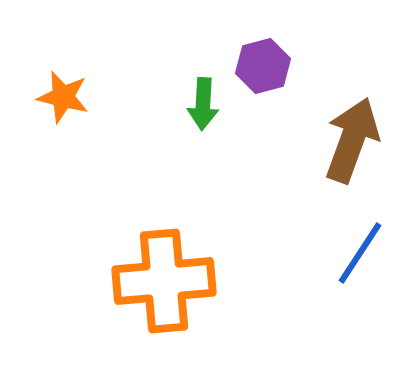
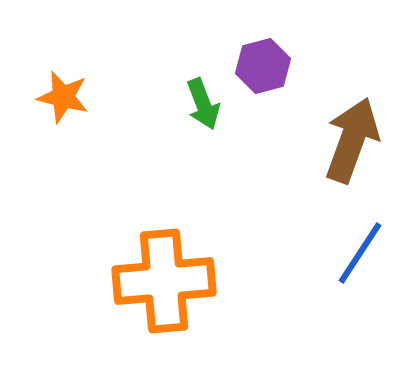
green arrow: rotated 24 degrees counterclockwise
